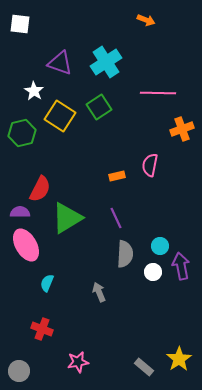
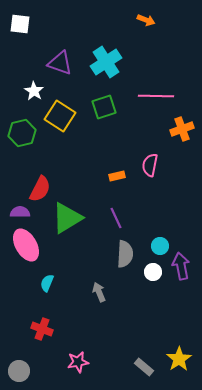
pink line: moved 2 px left, 3 px down
green square: moved 5 px right; rotated 15 degrees clockwise
